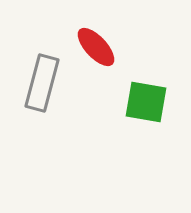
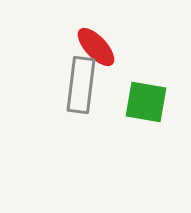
gray rectangle: moved 39 px right, 2 px down; rotated 8 degrees counterclockwise
